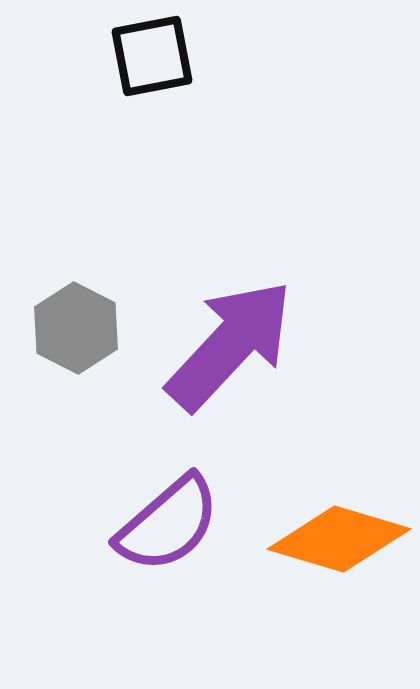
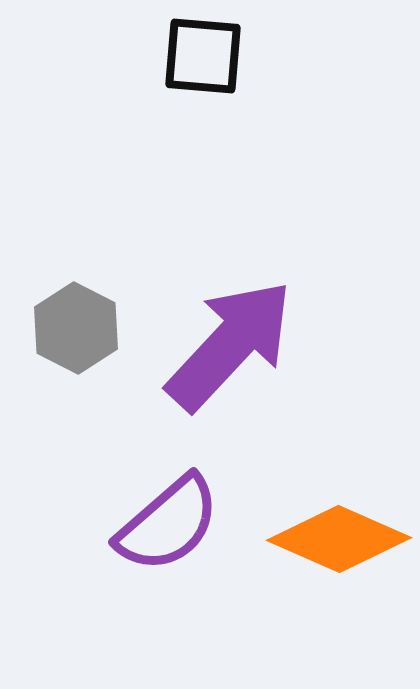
black square: moved 51 px right; rotated 16 degrees clockwise
orange diamond: rotated 7 degrees clockwise
